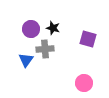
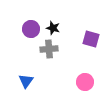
purple square: moved 3 px right
gray cross: moved 4 px right
blue triangle: moved 21 px down
pink circle: moved 1 px right, 1 px up
